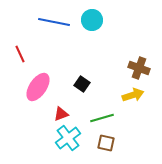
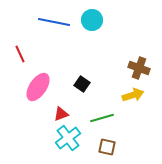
brown square: moved 1 px right, 4 px down
